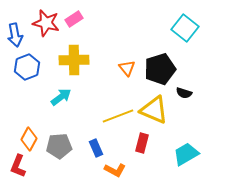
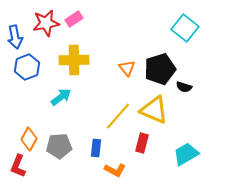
red star: rotated 24 degrees counterclockwise
blue arrow: moved 2 px down
black semicircle: moved 6 px up
yellow line: rotated 28 degrees counterclockwise
blue rectangle: rotated 30 degrees clockwise
